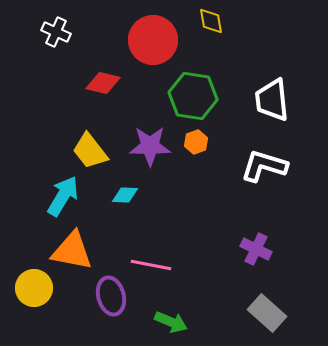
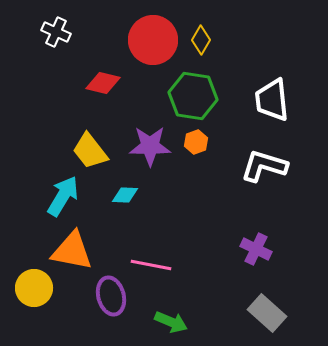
yellow diamond: moved 10 px left, 19 px down; rotated 40 degrees clockwise
